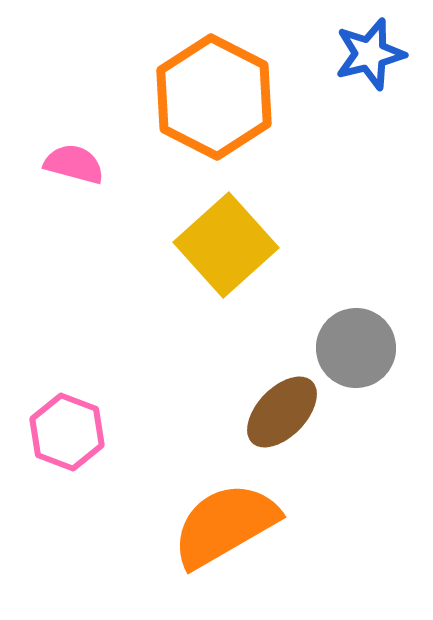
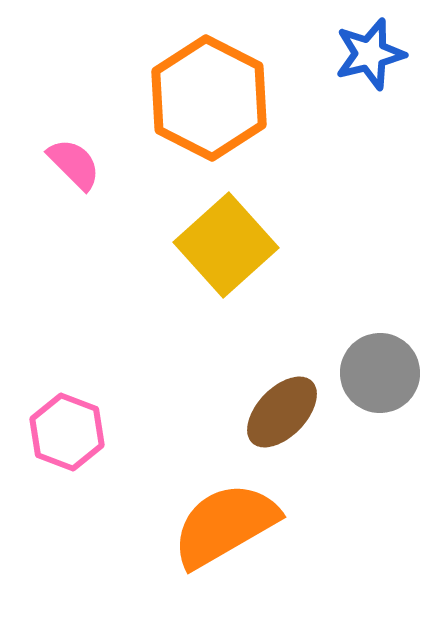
orange hexagon: moved 5 px left, 1 px down
pink semicircle: rotated 30 degrees clockwise
gray circle: moved 24 px right, 25 px down
